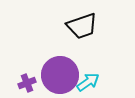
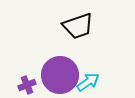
black trapezoid: moved 4 px left
purple cross: moved 2 px down
